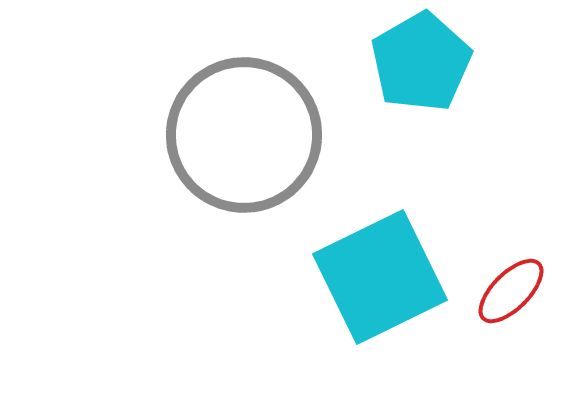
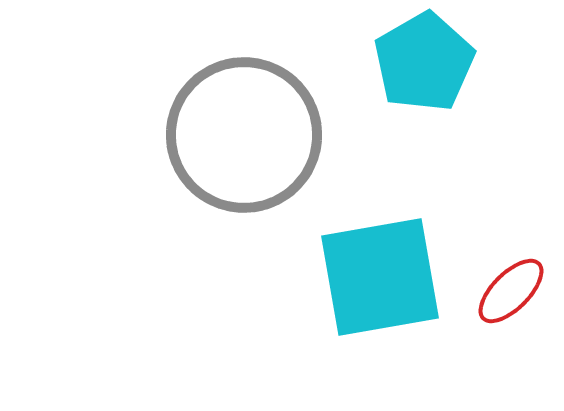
cyan pentagon: moved 3 px right
cyan square: rotated 16 degrees clockwise
